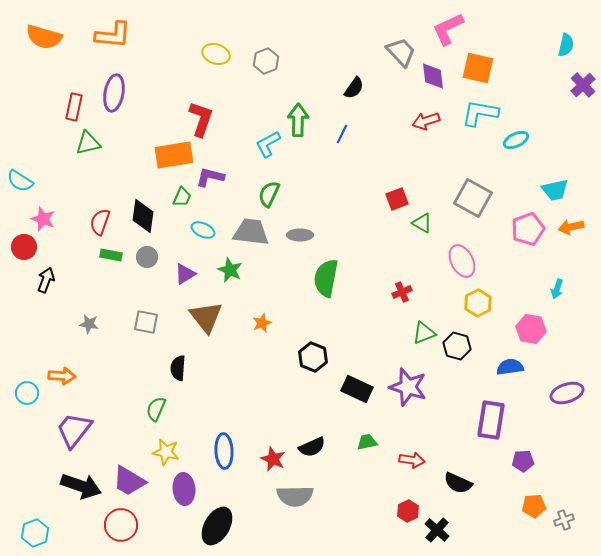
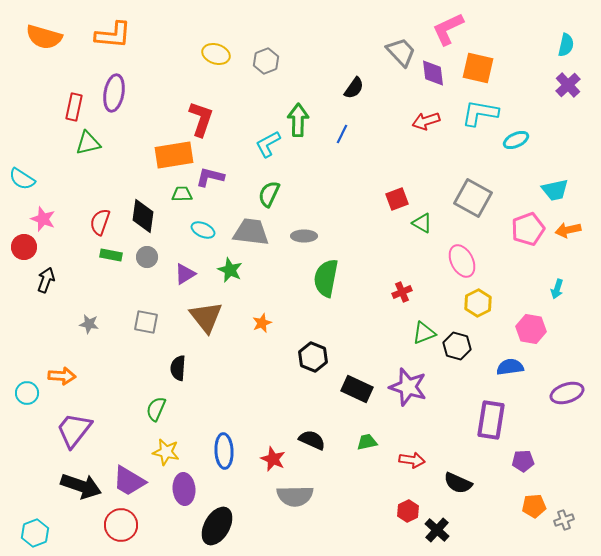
purple diamond at (433, 76): moved 3 px up
purple cross at (583, 85): moved 15 px left
cyan semicircle at (20, 181): moved 2 px right, 2 px up
green trapezoid at (182, 197): moved 3 px up; rotated 115 degrees counterclockwise
orange arrow at (571, 227): moved 3 px left, 3 px down
gray ellipse at (300, 235): moved 4 px right, 1 px down
black semicircle at (312, 447): moved 7 px up; rotated 132 degrees counterclockwise
